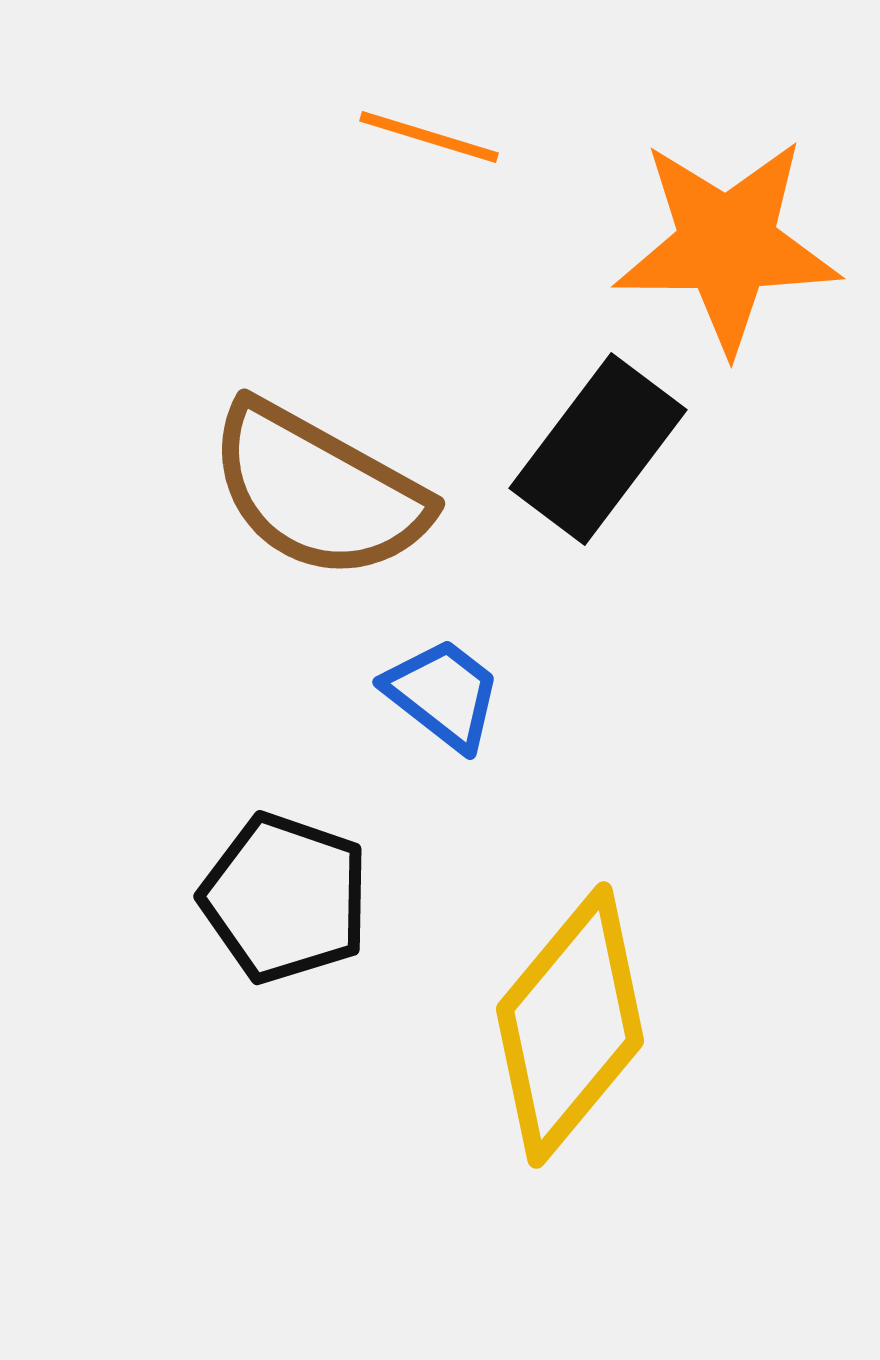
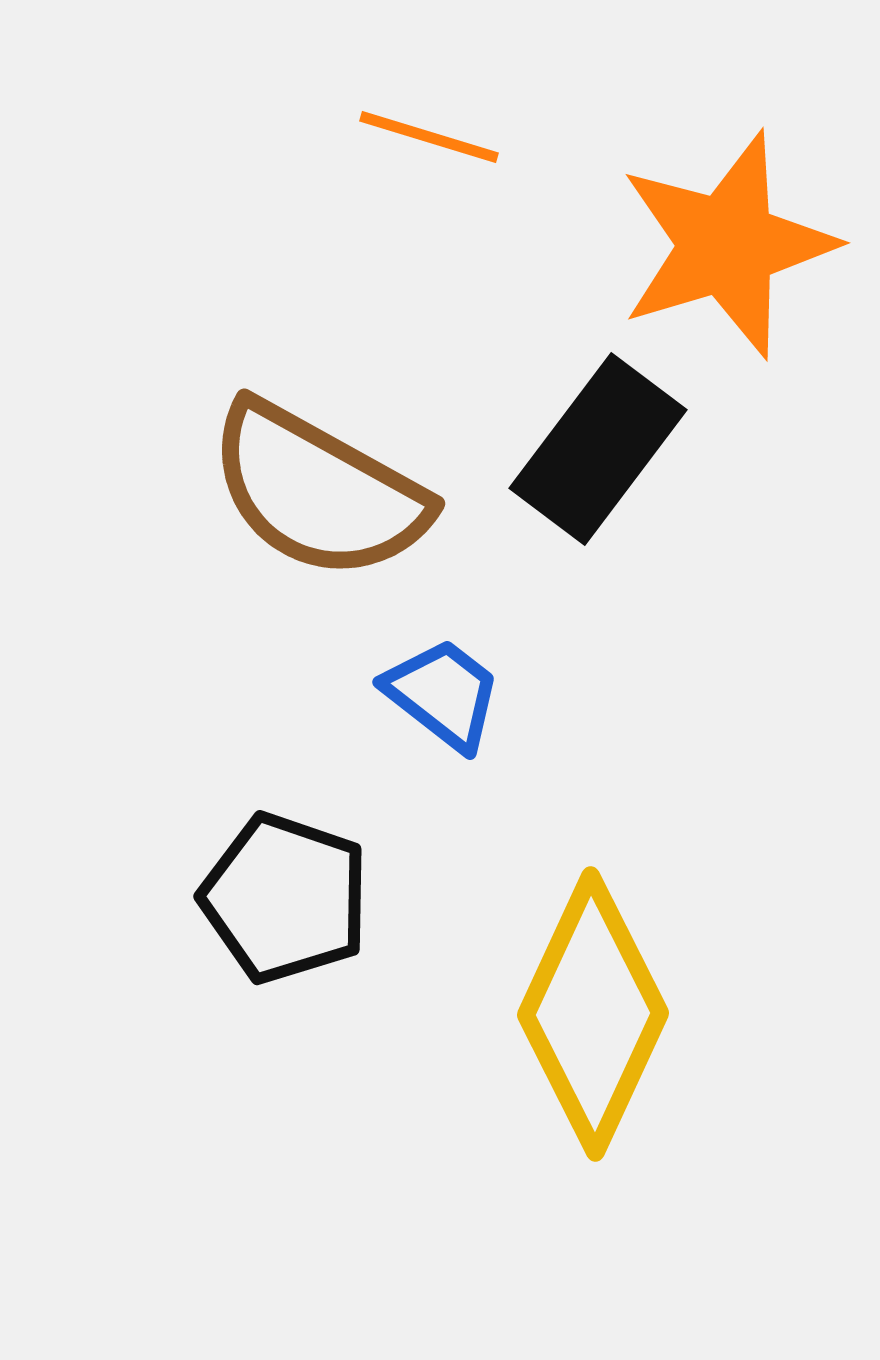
orange star: rotated 17 degrees counterclockwise
yellow diamond: moved 23 px right, 11 px up; rotated 15 degrees counterclockwise
